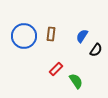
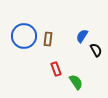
brown rectangle: moved 3 px left, 5 px down
black semicircle: rotated 64 degrees counterclockwise
red rectangle: rotated 64 degrees counterclockwise
green semicircle: moved 1 px down
